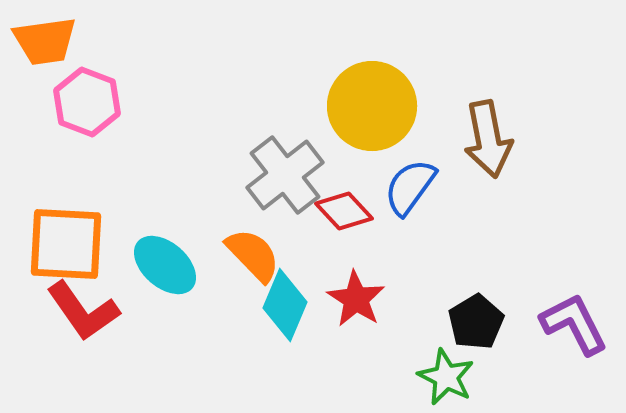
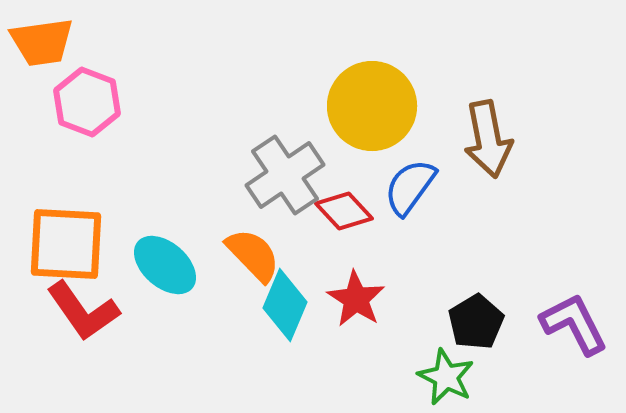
orange trapezoid: moved 3 px left, 1 px down
gray cross: rotated 4 degrees clockwise
